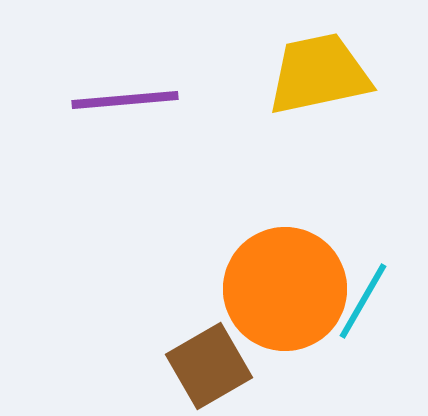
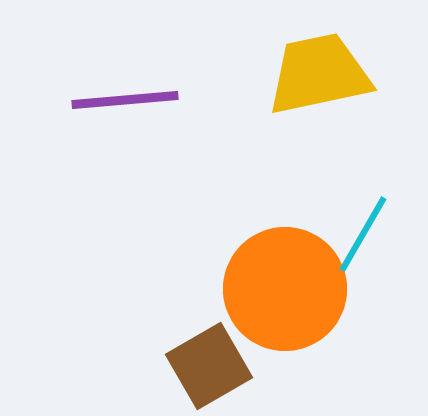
cyan line: moved 67 px up
